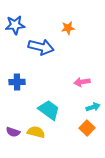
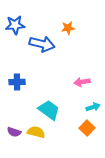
blue arrow: moved 1 px right, 3 px up
purple semicircle: moved 1 px right
